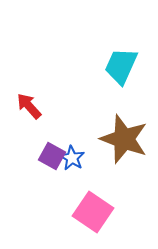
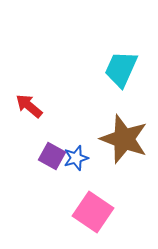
cyan trapezoid: moved 3 px down
red arrow: rotated 8 degrees counterclockwise
blue star: moved 4 px right; rotated 25 degrees clockwise
